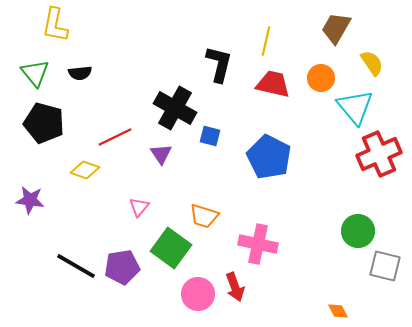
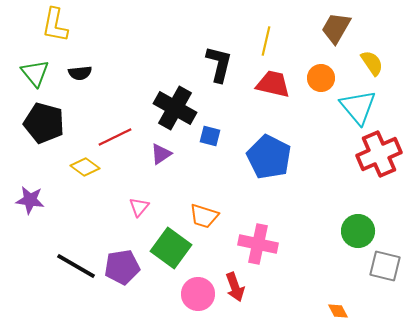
cyan triangle: moved 3 px right
purple triangle: rotated 30 degrees clockwise
yellow diamond: moved 3 px up; rotated 16 degrees clockwise
